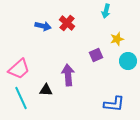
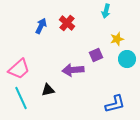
blue arrow: moved 2 px left; rotated 77 degrees counterclockwise
cyan circle: moved 1 px left, 2 px up
purple arrow: moved 5 px right, 5 px up; rotated 90 degrees counterclockwise
black triangle: moved 2 px right; rotated 16 degrees counterclockwise
blue L-shape: moved 1 px right; rotated 20 degrees counterclockwise
